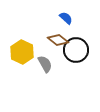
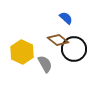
black circle: moved 2 px left, 1 px up
